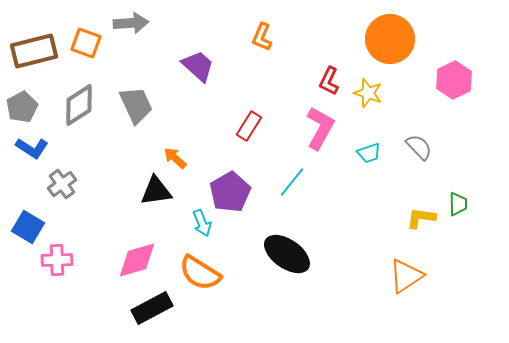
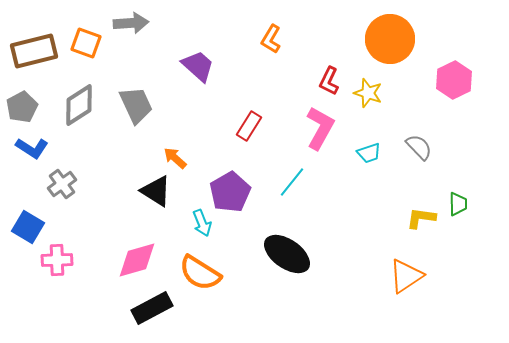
orange L-shape: moved 9 px right, 2 px down; rotated 8 degrees clockwise
black triangle: rotated 40 degrees clockwise
